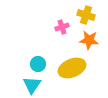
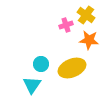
yellow cross: rotated 18 degrees clockwise
pink cross: moved 4 px right, 2 px up
cyan circle: moved 3 px right
